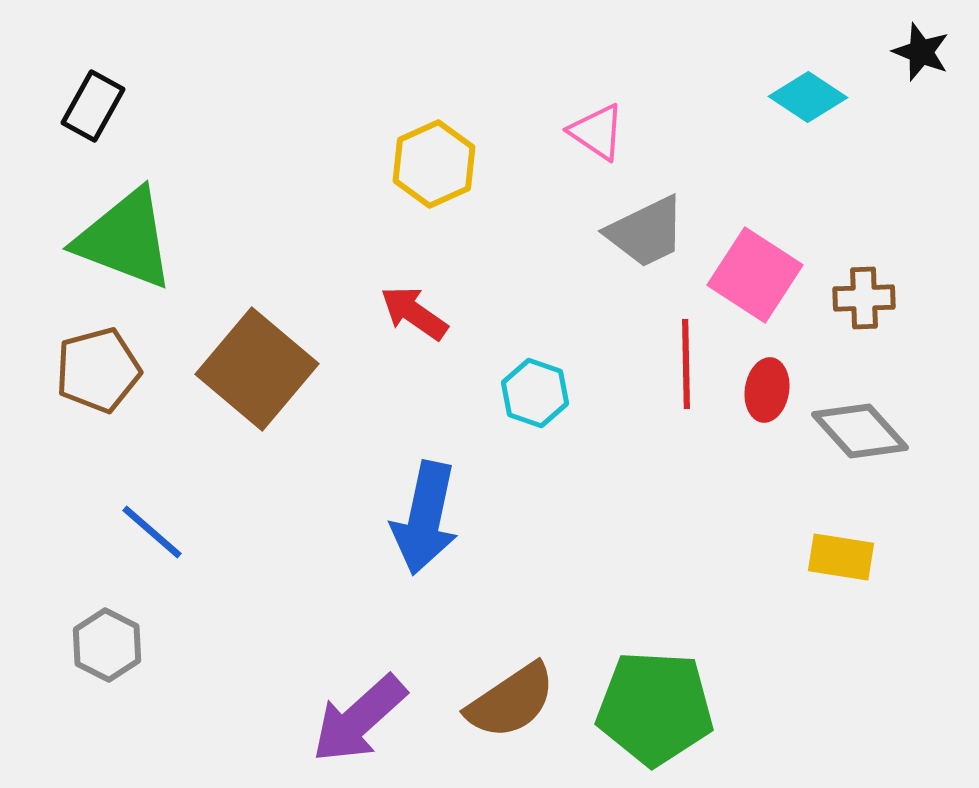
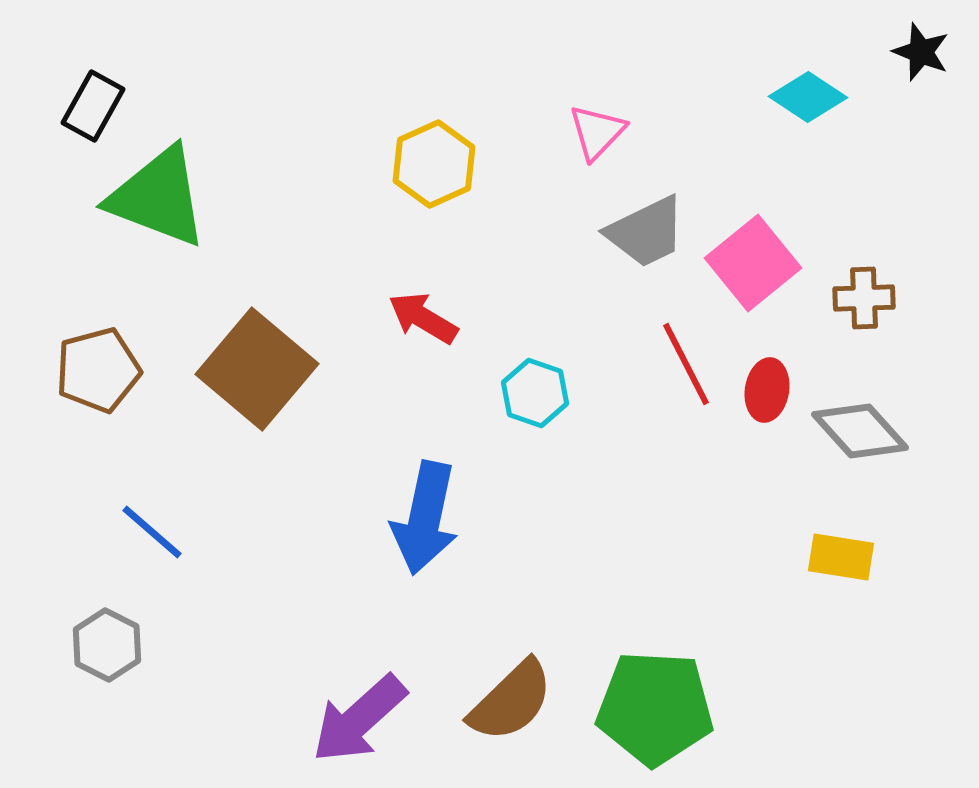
pink triangle: rotated 40 degrees clockwise
green triangle: moved 33 px right, 42 px up
pink square: moved 2 px left, 12 px up; rotated 18 degrees clockwise
red arrow: moved 9 px right, 5 px down; rotated 4 degrees counterclockwise
red line: rotated 26 degrees counterclockwise
brown semicircle: rotated 10 degrees counterclockwise
